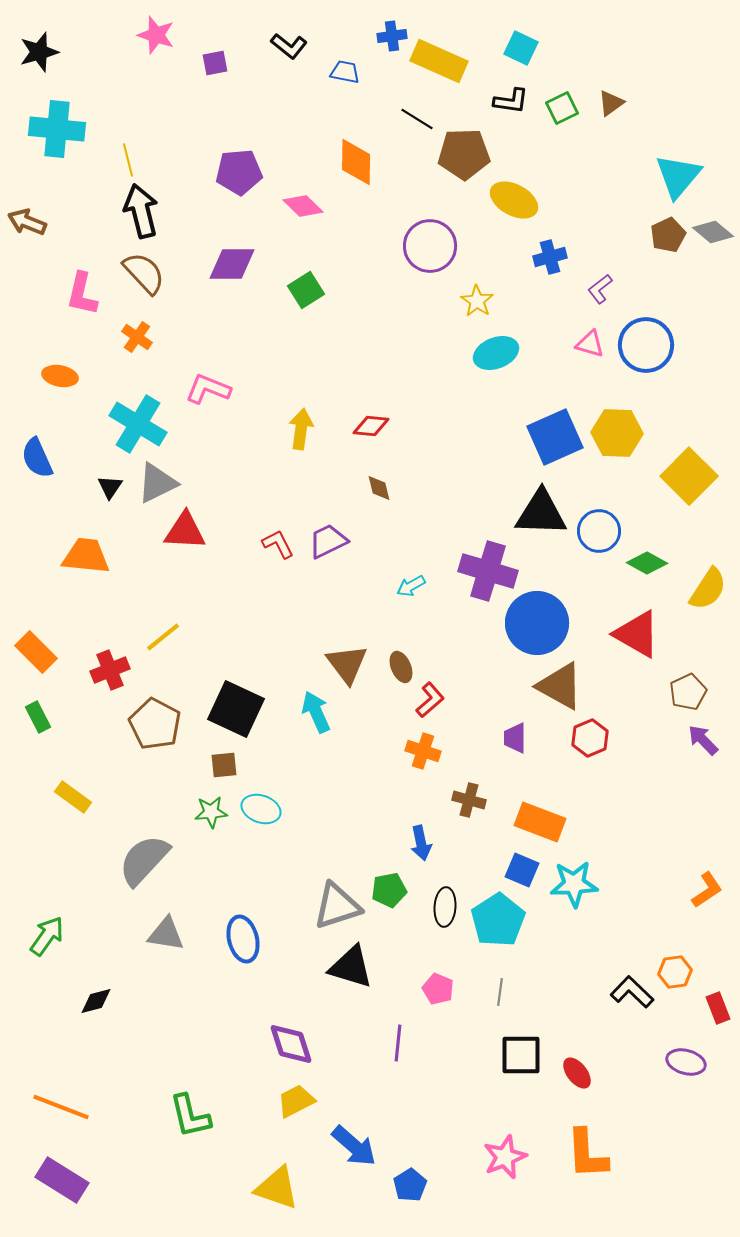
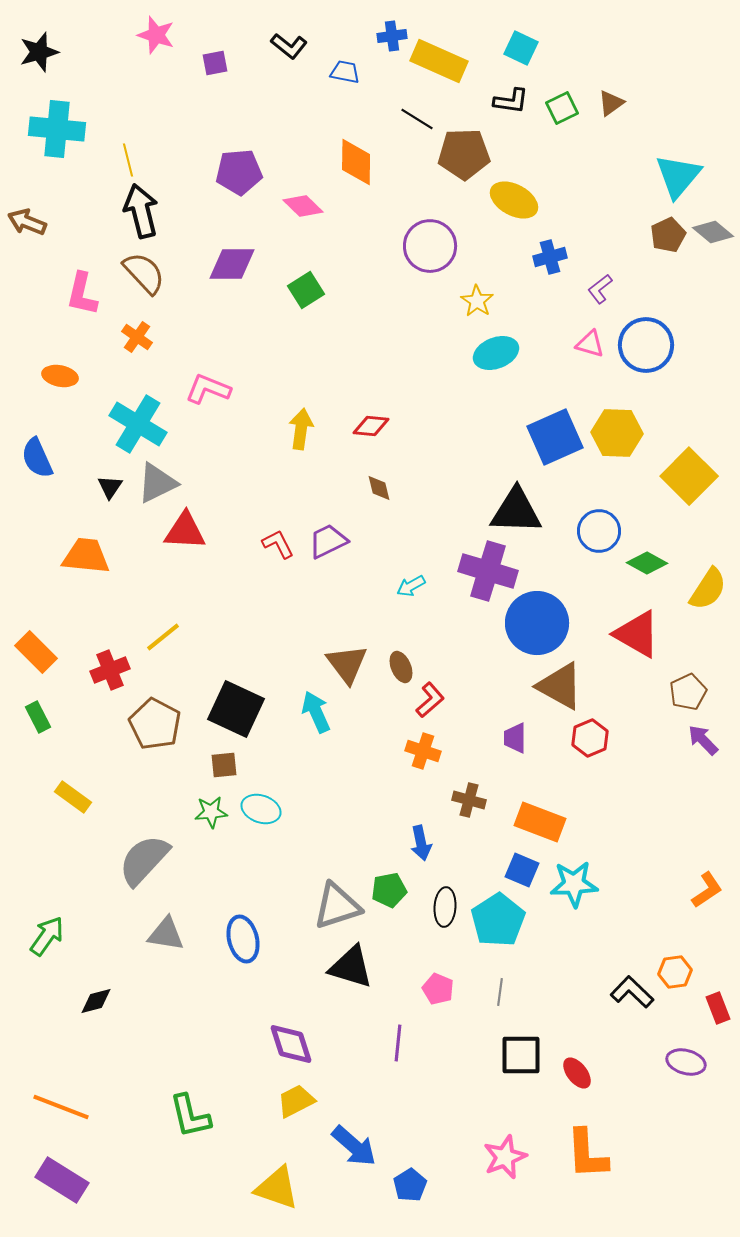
black triangle at (541, 513): moved 25 px left, 2 px up
